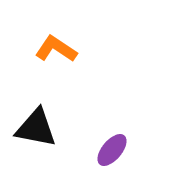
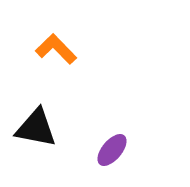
orange L-shape: rotated 12 degrees clockwise
